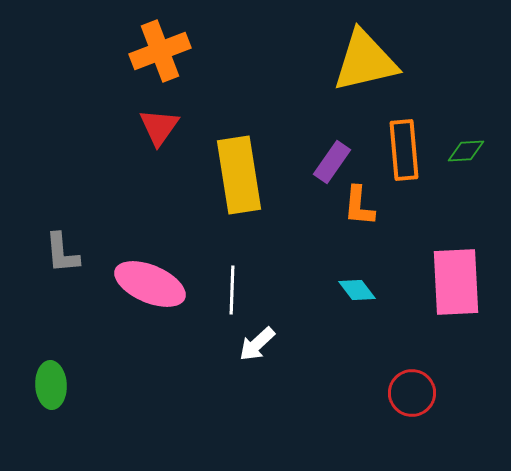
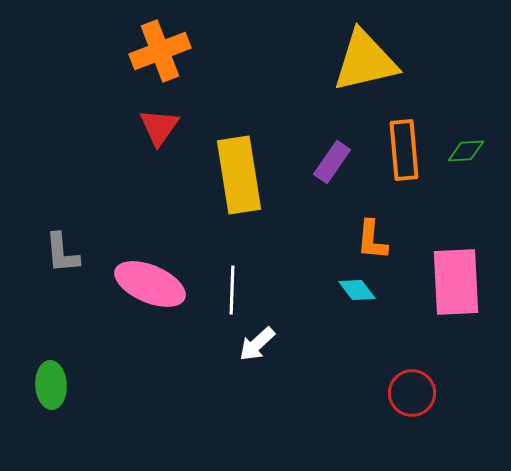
orange L-shape: moved 13 px right, 34 px down
